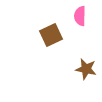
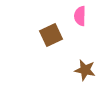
brown star: moved 1 px left, 1 px down
